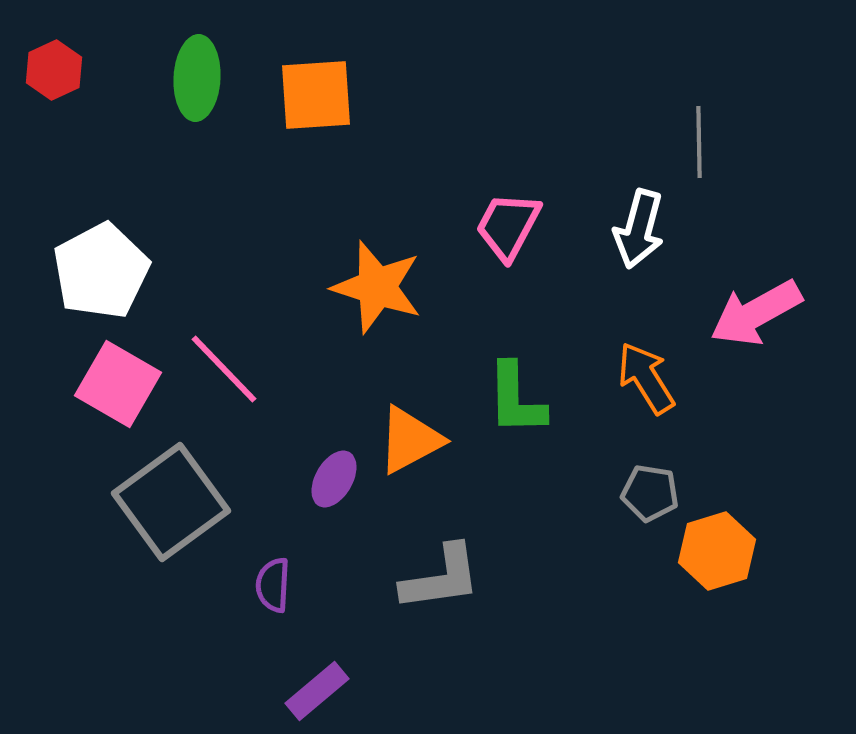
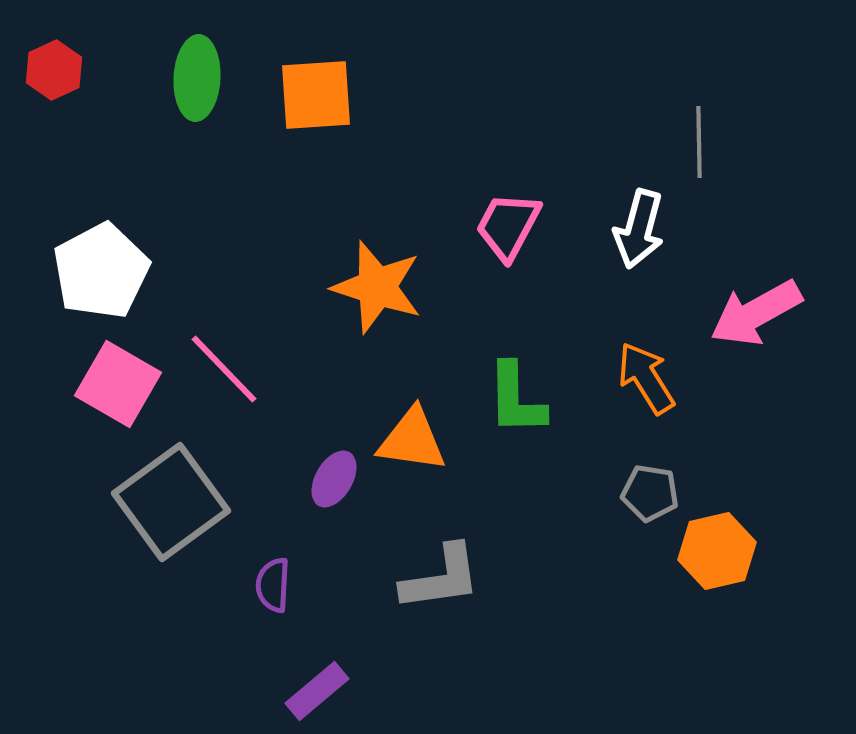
orange triangle: moved 2 px right; rotated 36 degrees clockwise
orange hexagon: rotated 4 degrees clockwise
